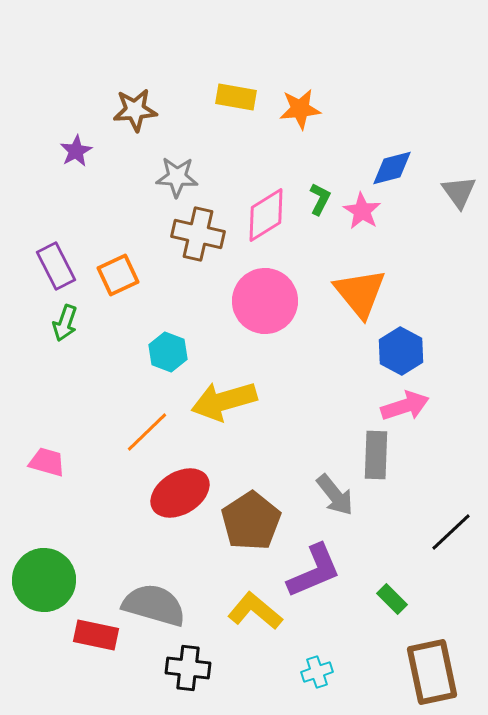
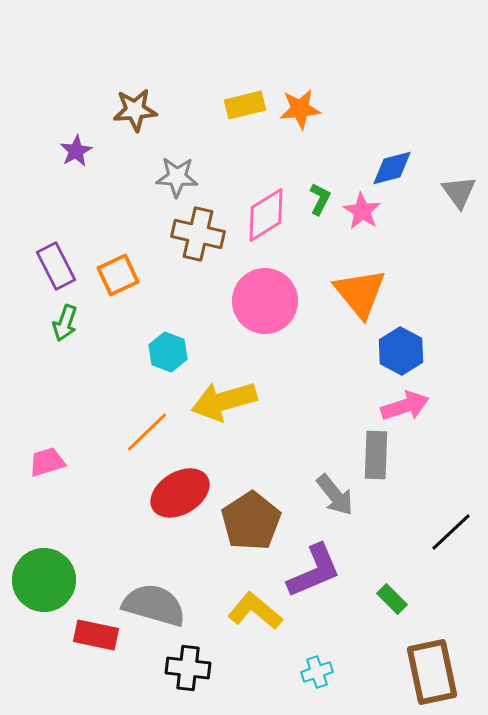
yellow rectangle: moved 9 px right, 8 px down; rotated 24 degrees counterclockwise
pink trapezoid: rotated 33 degrees counterclockwise
